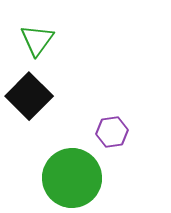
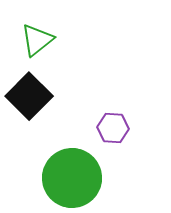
green triangle: rotated 15 degrees clockwise
purple hexagon: moved 1 px right, 4 px up; rotated 12 degrees clockwise
